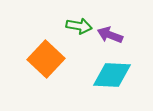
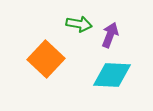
green arrow: moved 2 px up
purple arrow: rotated 90 degrees clockwise
